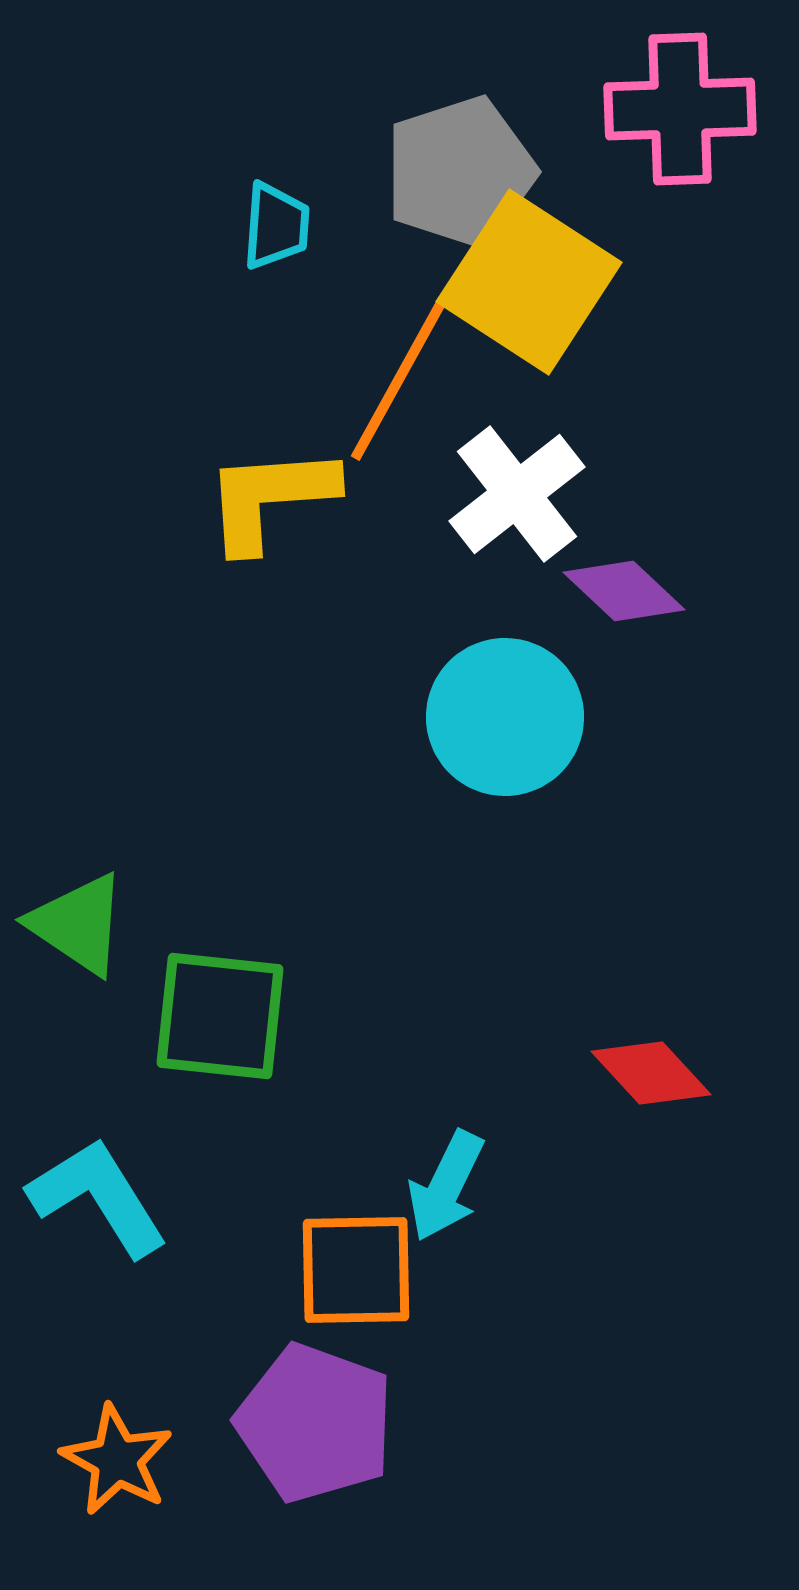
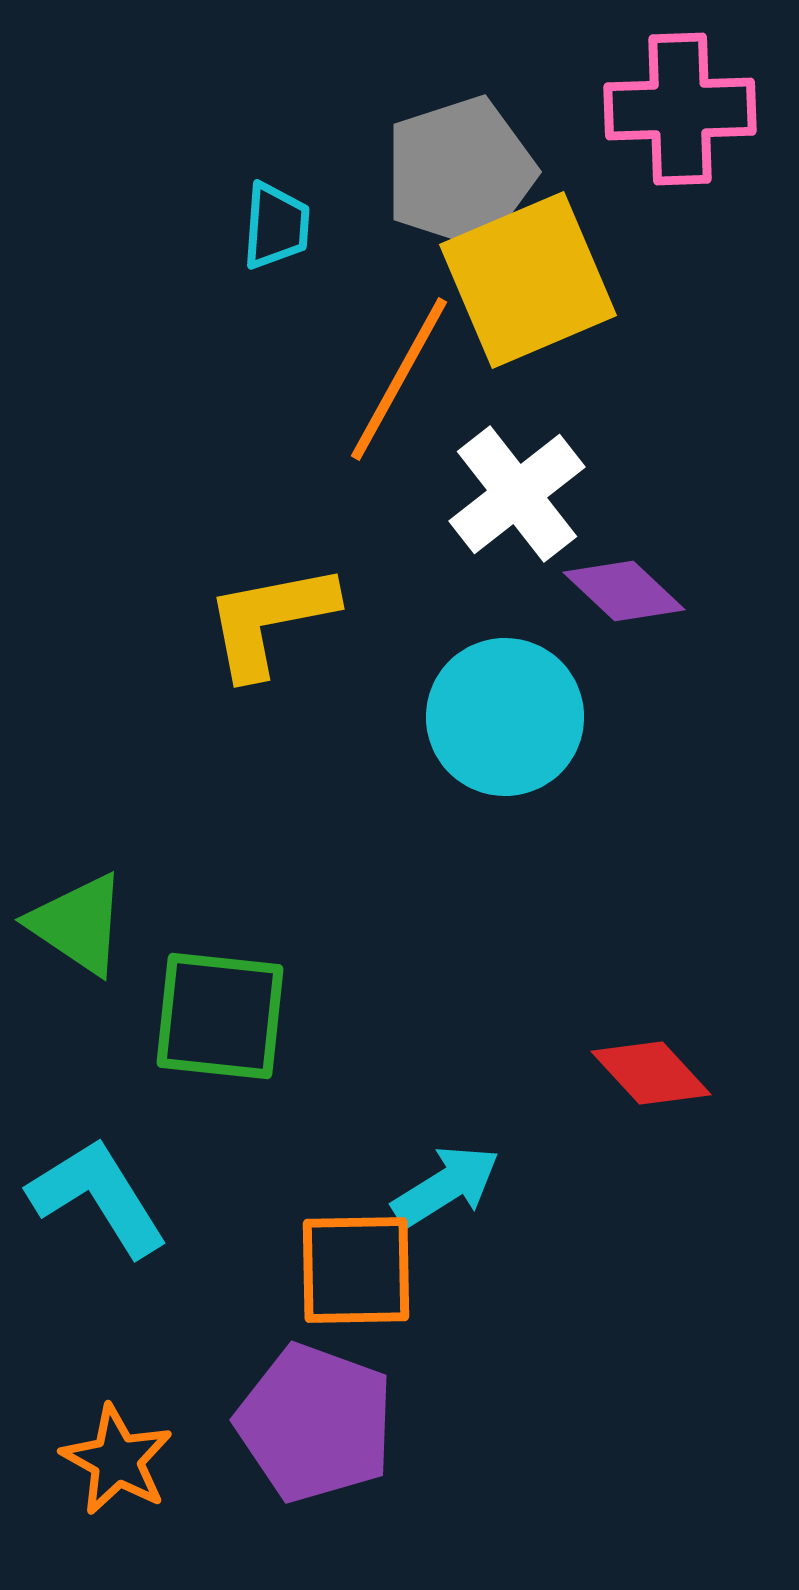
yellow square: moved 1 px left, 2 px up; rotated 34 degrees clockwise
yellow L-shape: moved 122 px down; rotated 7 degrees counterclockwise
cyan arrow: rotated 148 degrees counterclockwise
